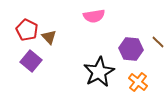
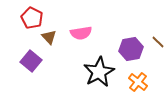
pink semicircle: moved 13 px left, 17 px down
red pentagon: moved 5 px right, 12 px up
purple hexagon: rotated 15 degrees counterclockwise
